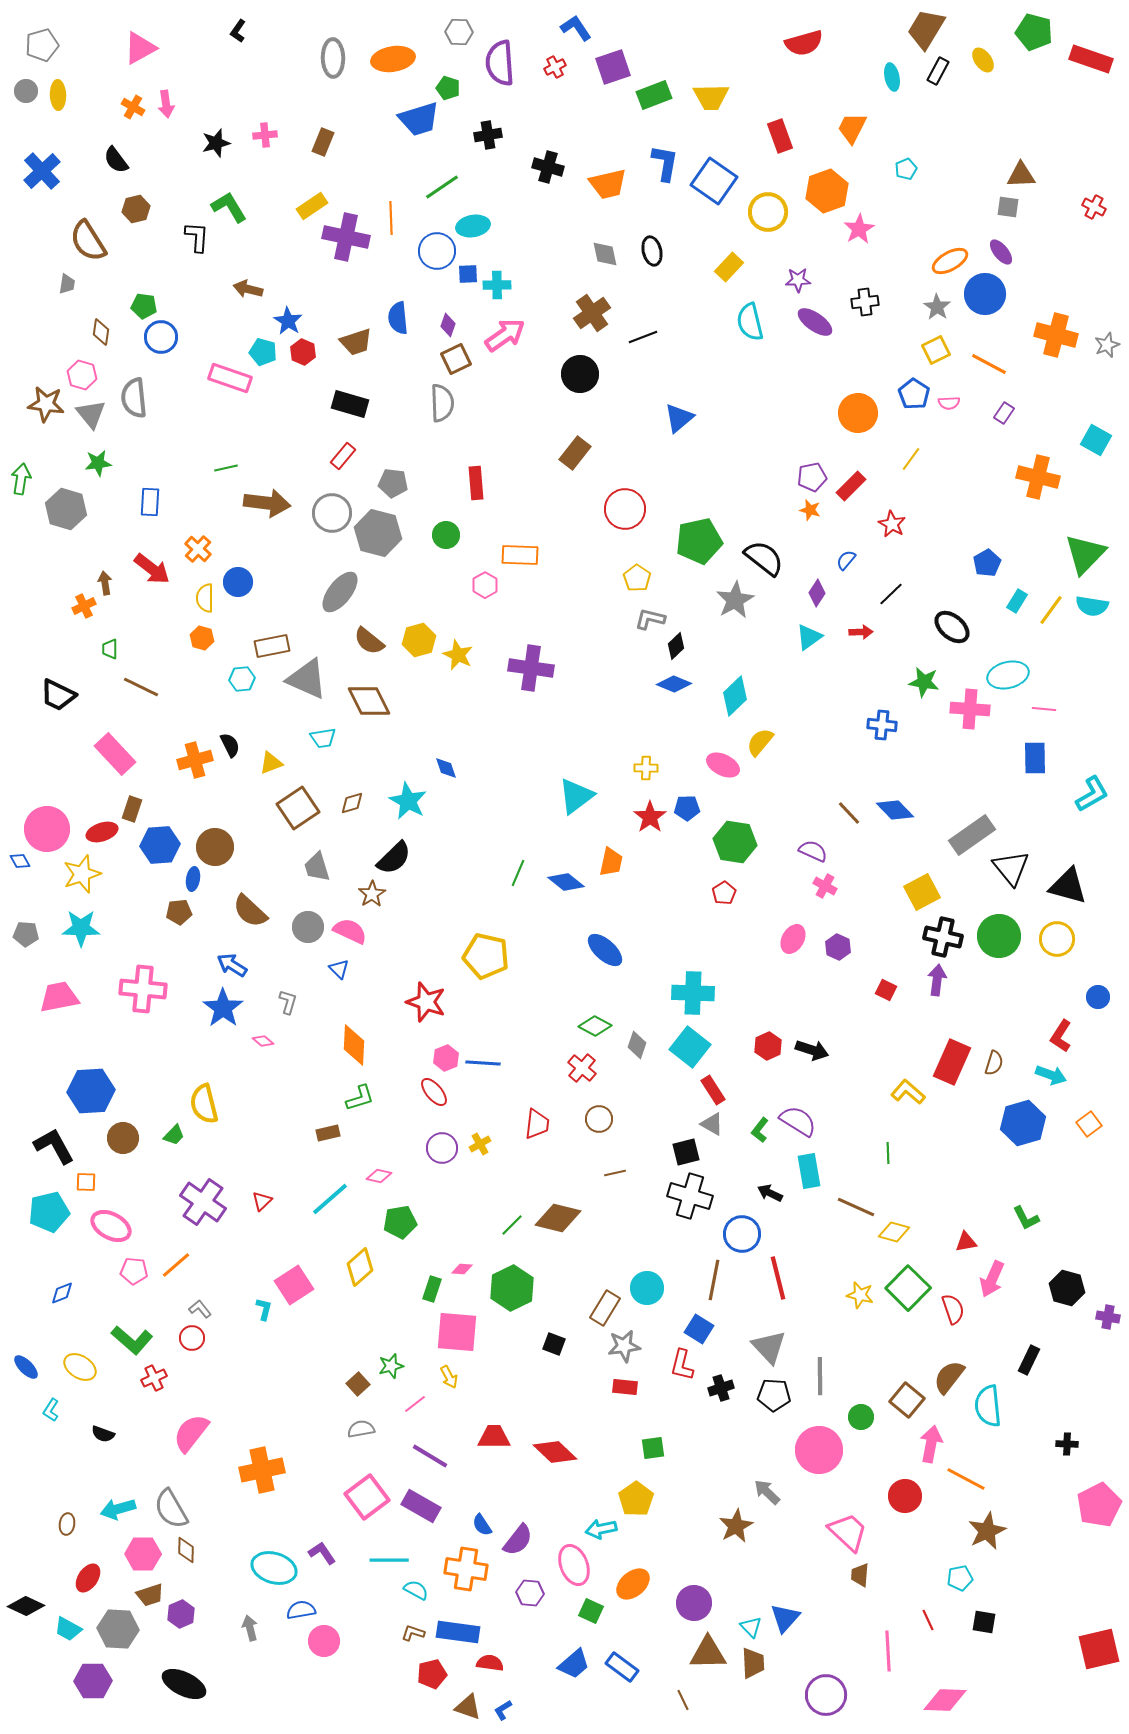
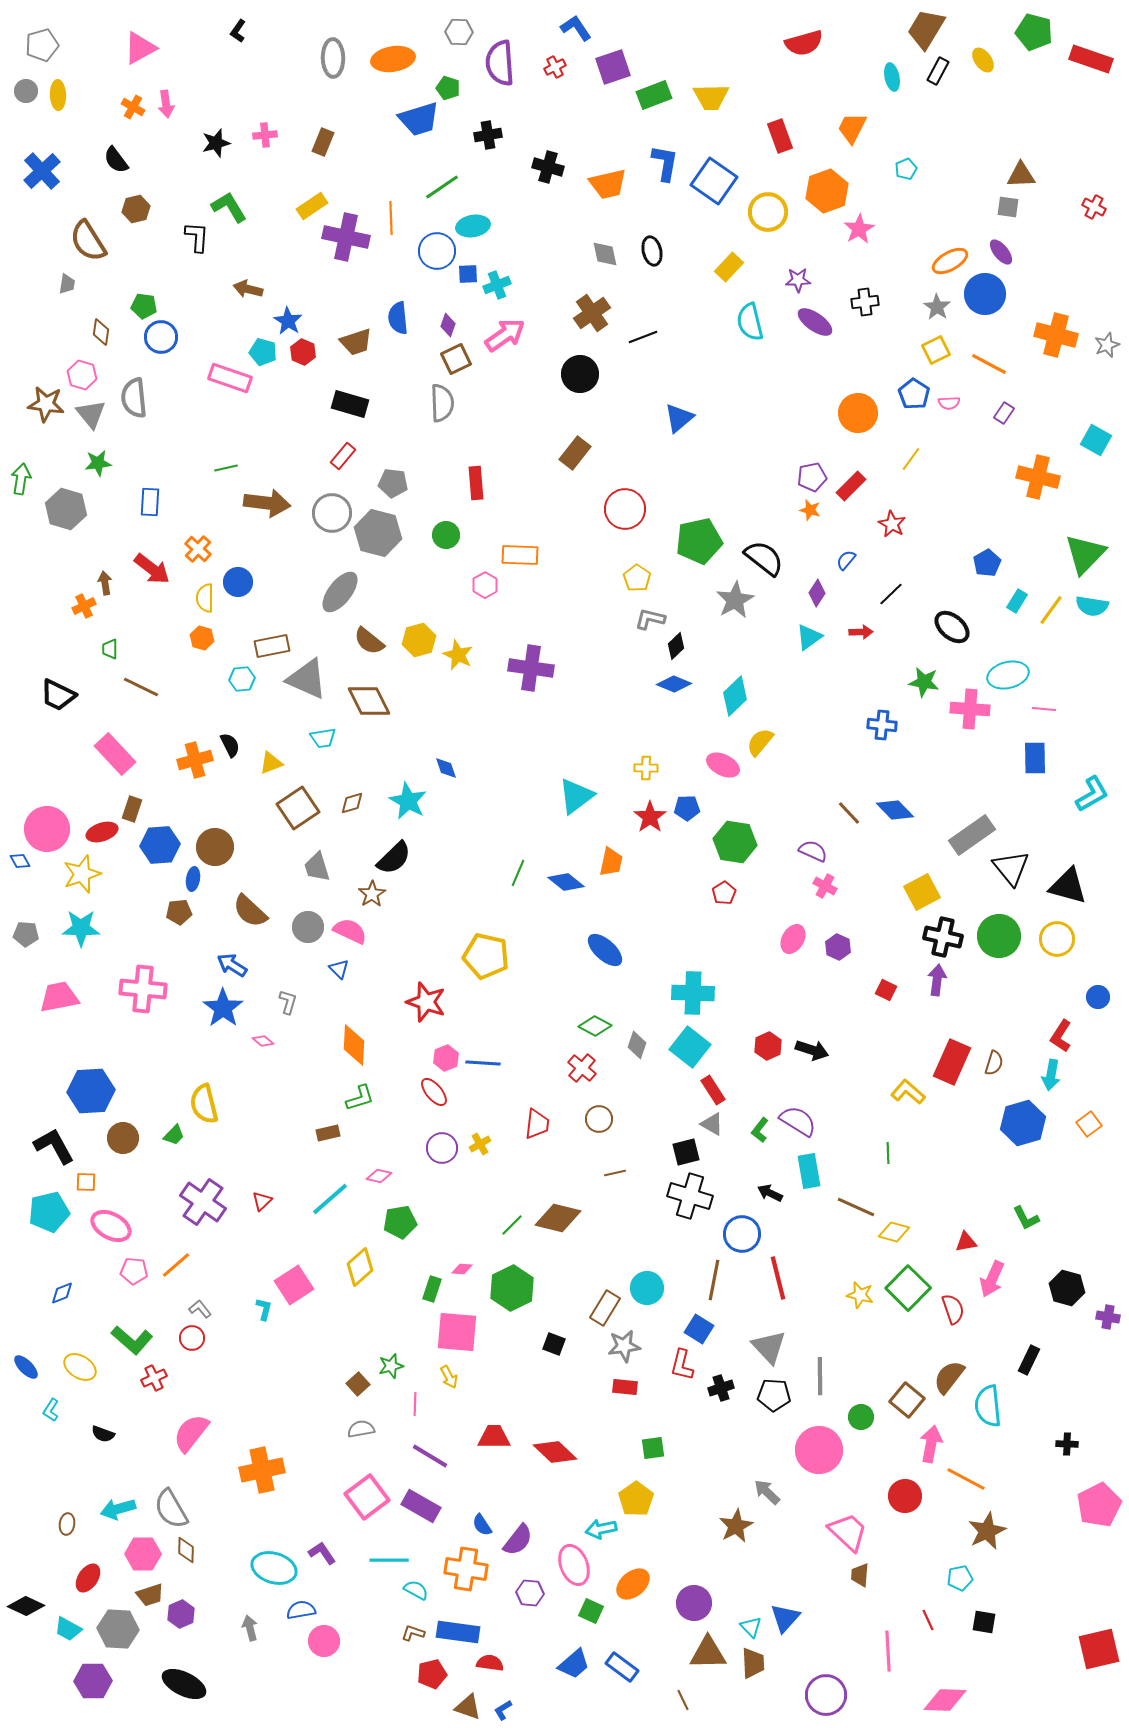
cyan cross at (497, 285): rotated 20 degrees counterclockwise
cyan arrow at (1051, 1075): rotated 80 degrees clockwise
pink line at (415, 1404): rotated 50 degrees counterclockwise
